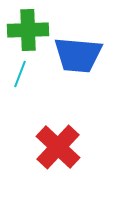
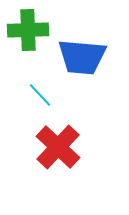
blue trapezoid: moved 4 px right, 2 px down
cyan line: moved 20 px right, 21 px down; rotated 64 degrees counterclockwise
